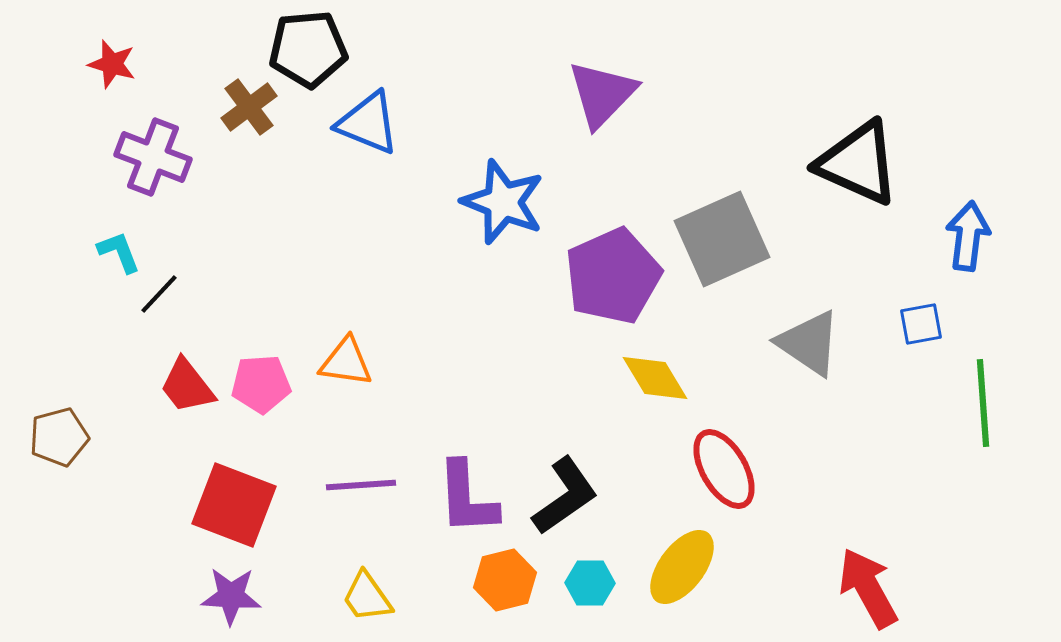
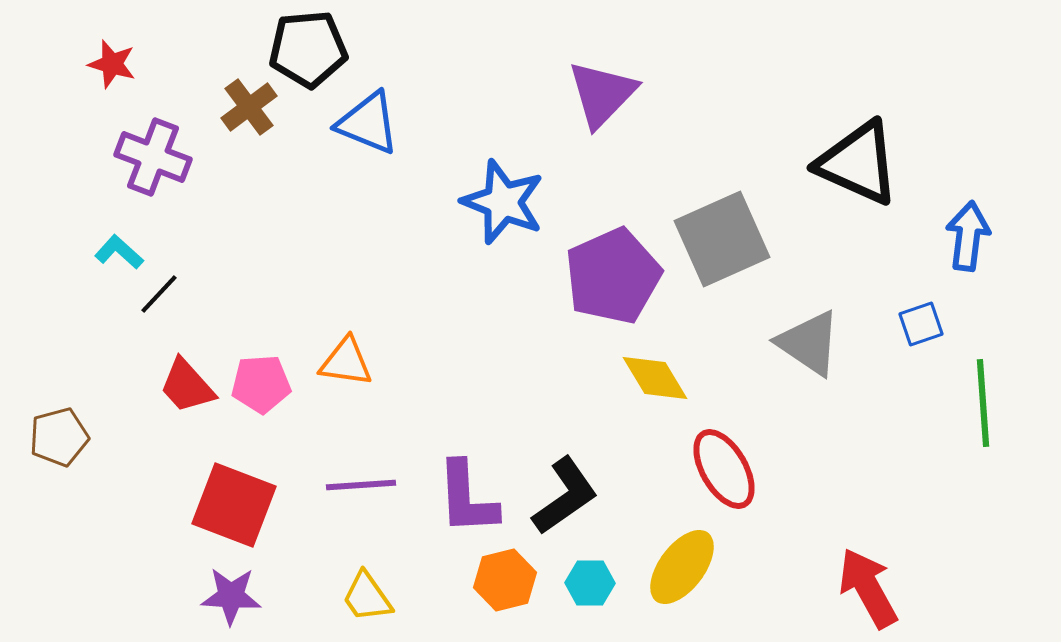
cyan L-shape: rotated 27 degrees counterclockwise
blue square: rotated 9 degrees counterclockwise
red trapezoid: rotated 4 degrees counterclockwise
